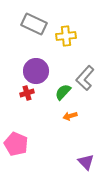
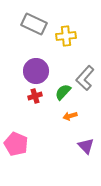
red cross: moved 8 px right, 3 px down
purple triangle: moved 16 px up
